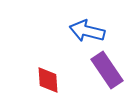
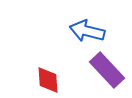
purple rectangle: rotated 9 degrees counterclockwise
